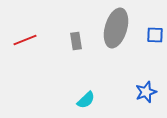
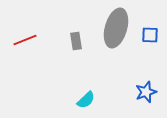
blue square: moved 5 px left
